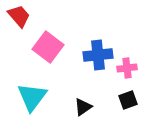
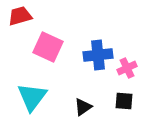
red trapezoid: moved 1 px right; rotated 65 degrees counterclockwise
pink square: rotated 12 degrees counterclockwise
pink cross: rotated 18 degrees counterclockwise
black square: moved 4 px left, 1 px down; rotated 24 degrees clockwise
